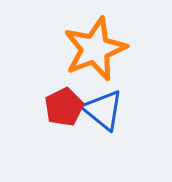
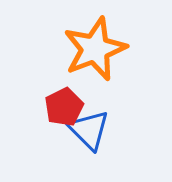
blue triangle: moved 14 px left, 20 px down; rotated 6 degrees clockwise
